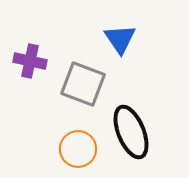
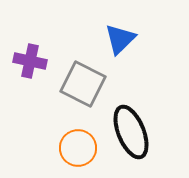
blue triangle: rotated 20 degrees clockwise
gray square: rotated 6 degrees clockwise
orange circle: moved 1 px up
